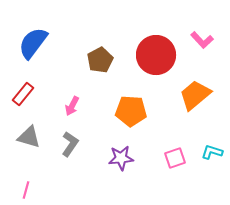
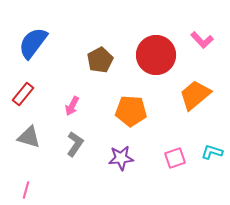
gray L-shape: moved 5 px right
